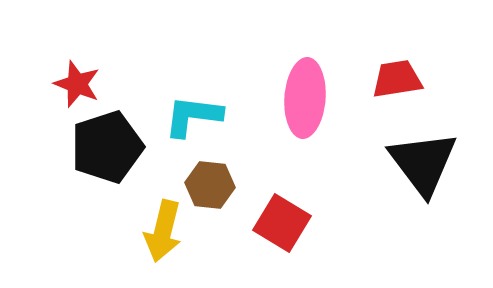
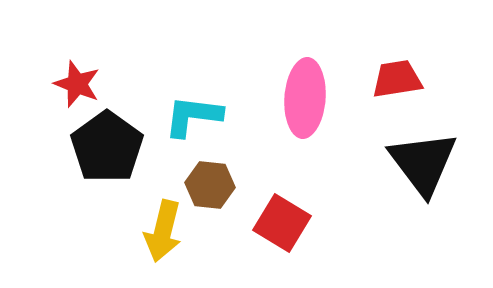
black pentagon: rotated 18 degrees counterclockwise
